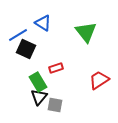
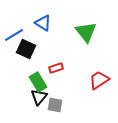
blue line: moved 4 px left
